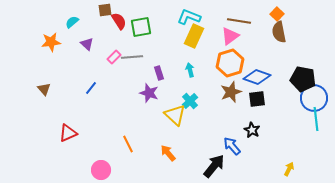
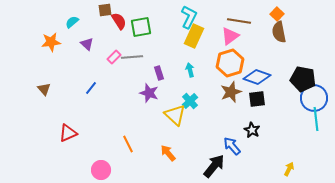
cyan L-shape: rotated 95 degrees clockwise
